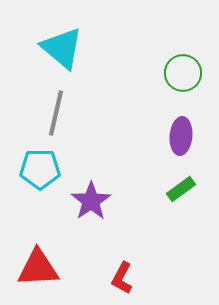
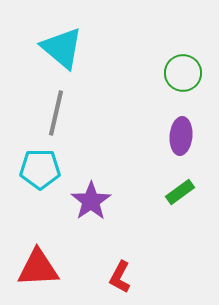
green rectangle: moved 1 px left, 3 px down
red L-shape: moved 2 px left, 1 px up
